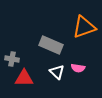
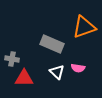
gray rectangle: moved 1 px right, 1 px up
